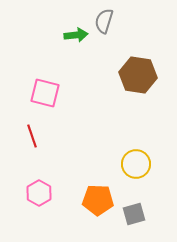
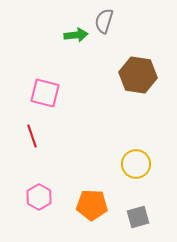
pink hexagon: moved 4 px down
orange pentagon: moved 6 px left, 5 px down
gray square: moved 4 px right, 3 px down
